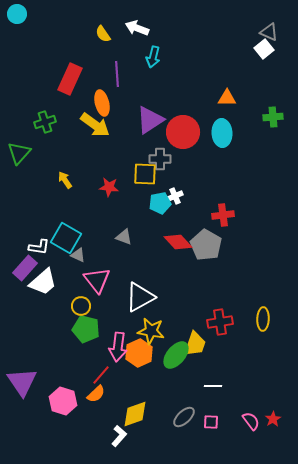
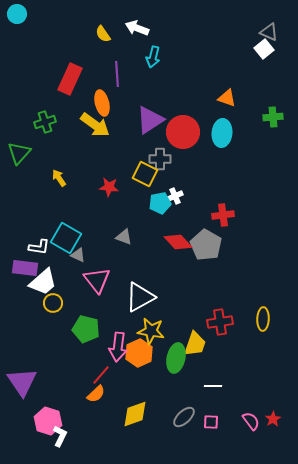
orange triangle at (227, 98): rotated 18 degrees clockwise
cyan ellipse at (222, 133): rotated 8 degrees clockwise
yellow square at (145, 174): rotated 25 degrees clockwise
yellow arrow at (65, 180): moved 6 px left, 2 px up
purple rectangle at (25, 268): rotated 55 degrees clockwise
yellow circle at (81, 306): moved 28 px left, 3 px up
green ellipse at (176, 355): moved 3 px down; rotated 28 degrees counterclockwise
pink hexagon at (63, 401): moved 15 px left, 20 px down
white L-shape at (119, 436): moved 59 px left; rotated 15 degrees counterclockwise
